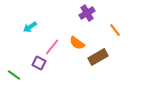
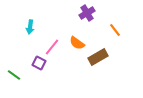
cyan arrow: rotated 48 degrees counterclockwise
